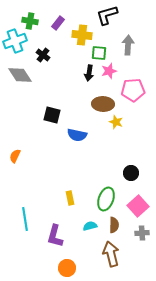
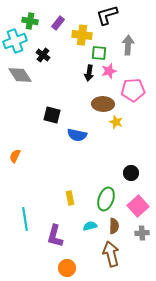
brown semicircle: moved 1 px down
